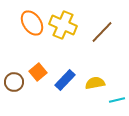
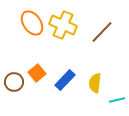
orange square: moved 1 px left, 1 px down
yellow semicircle: rotated 72 degrees counterclockwise
